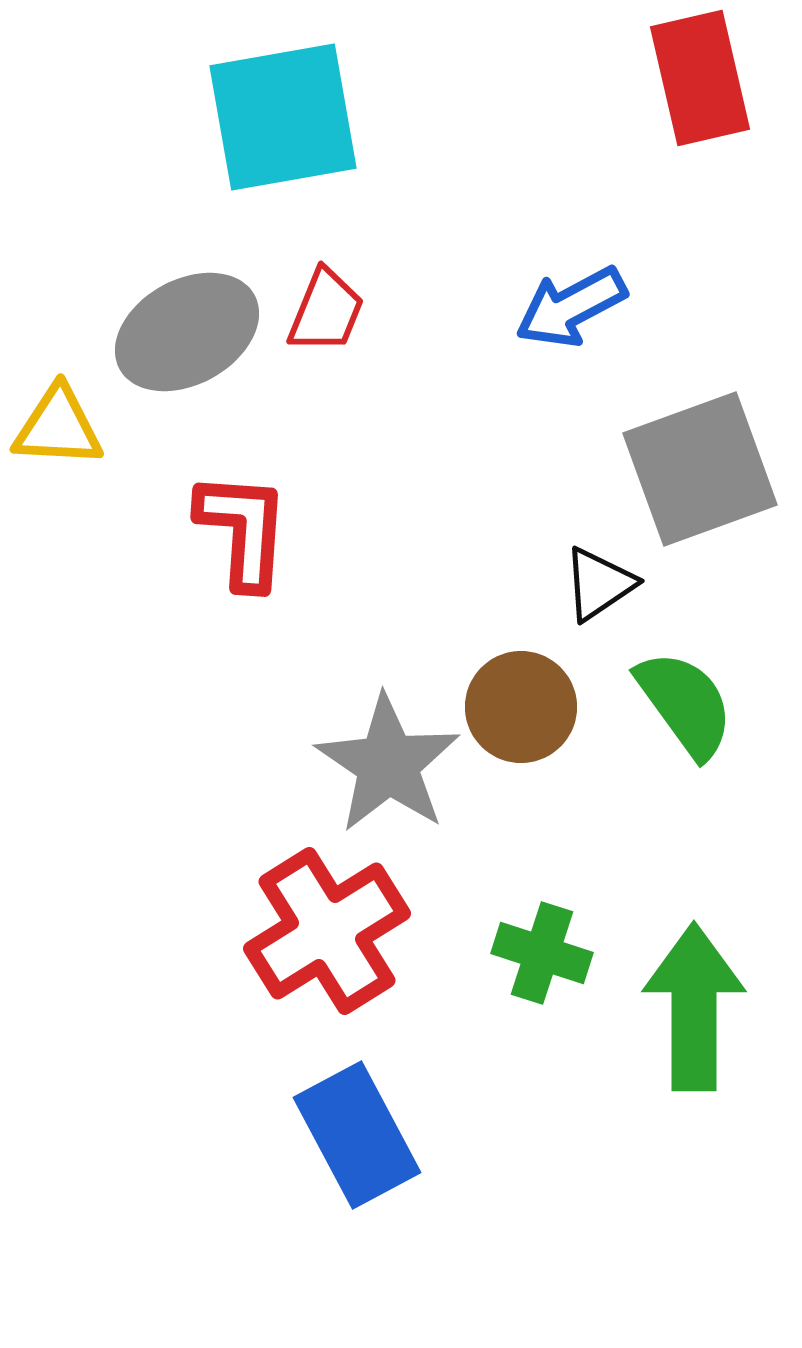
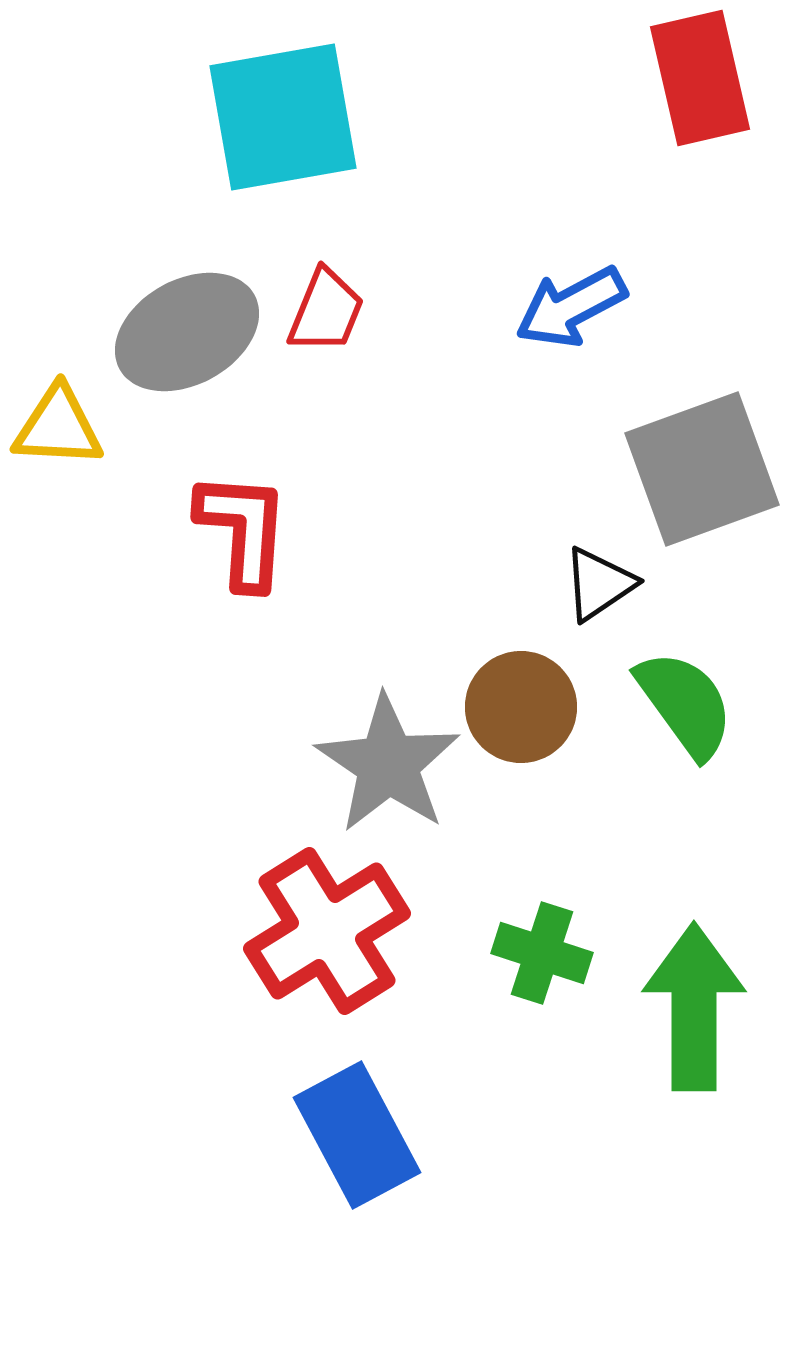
gray square: moved 2 px right
